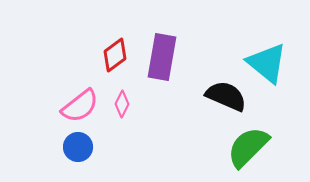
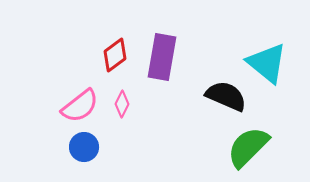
blue circle: moved 6 px right
